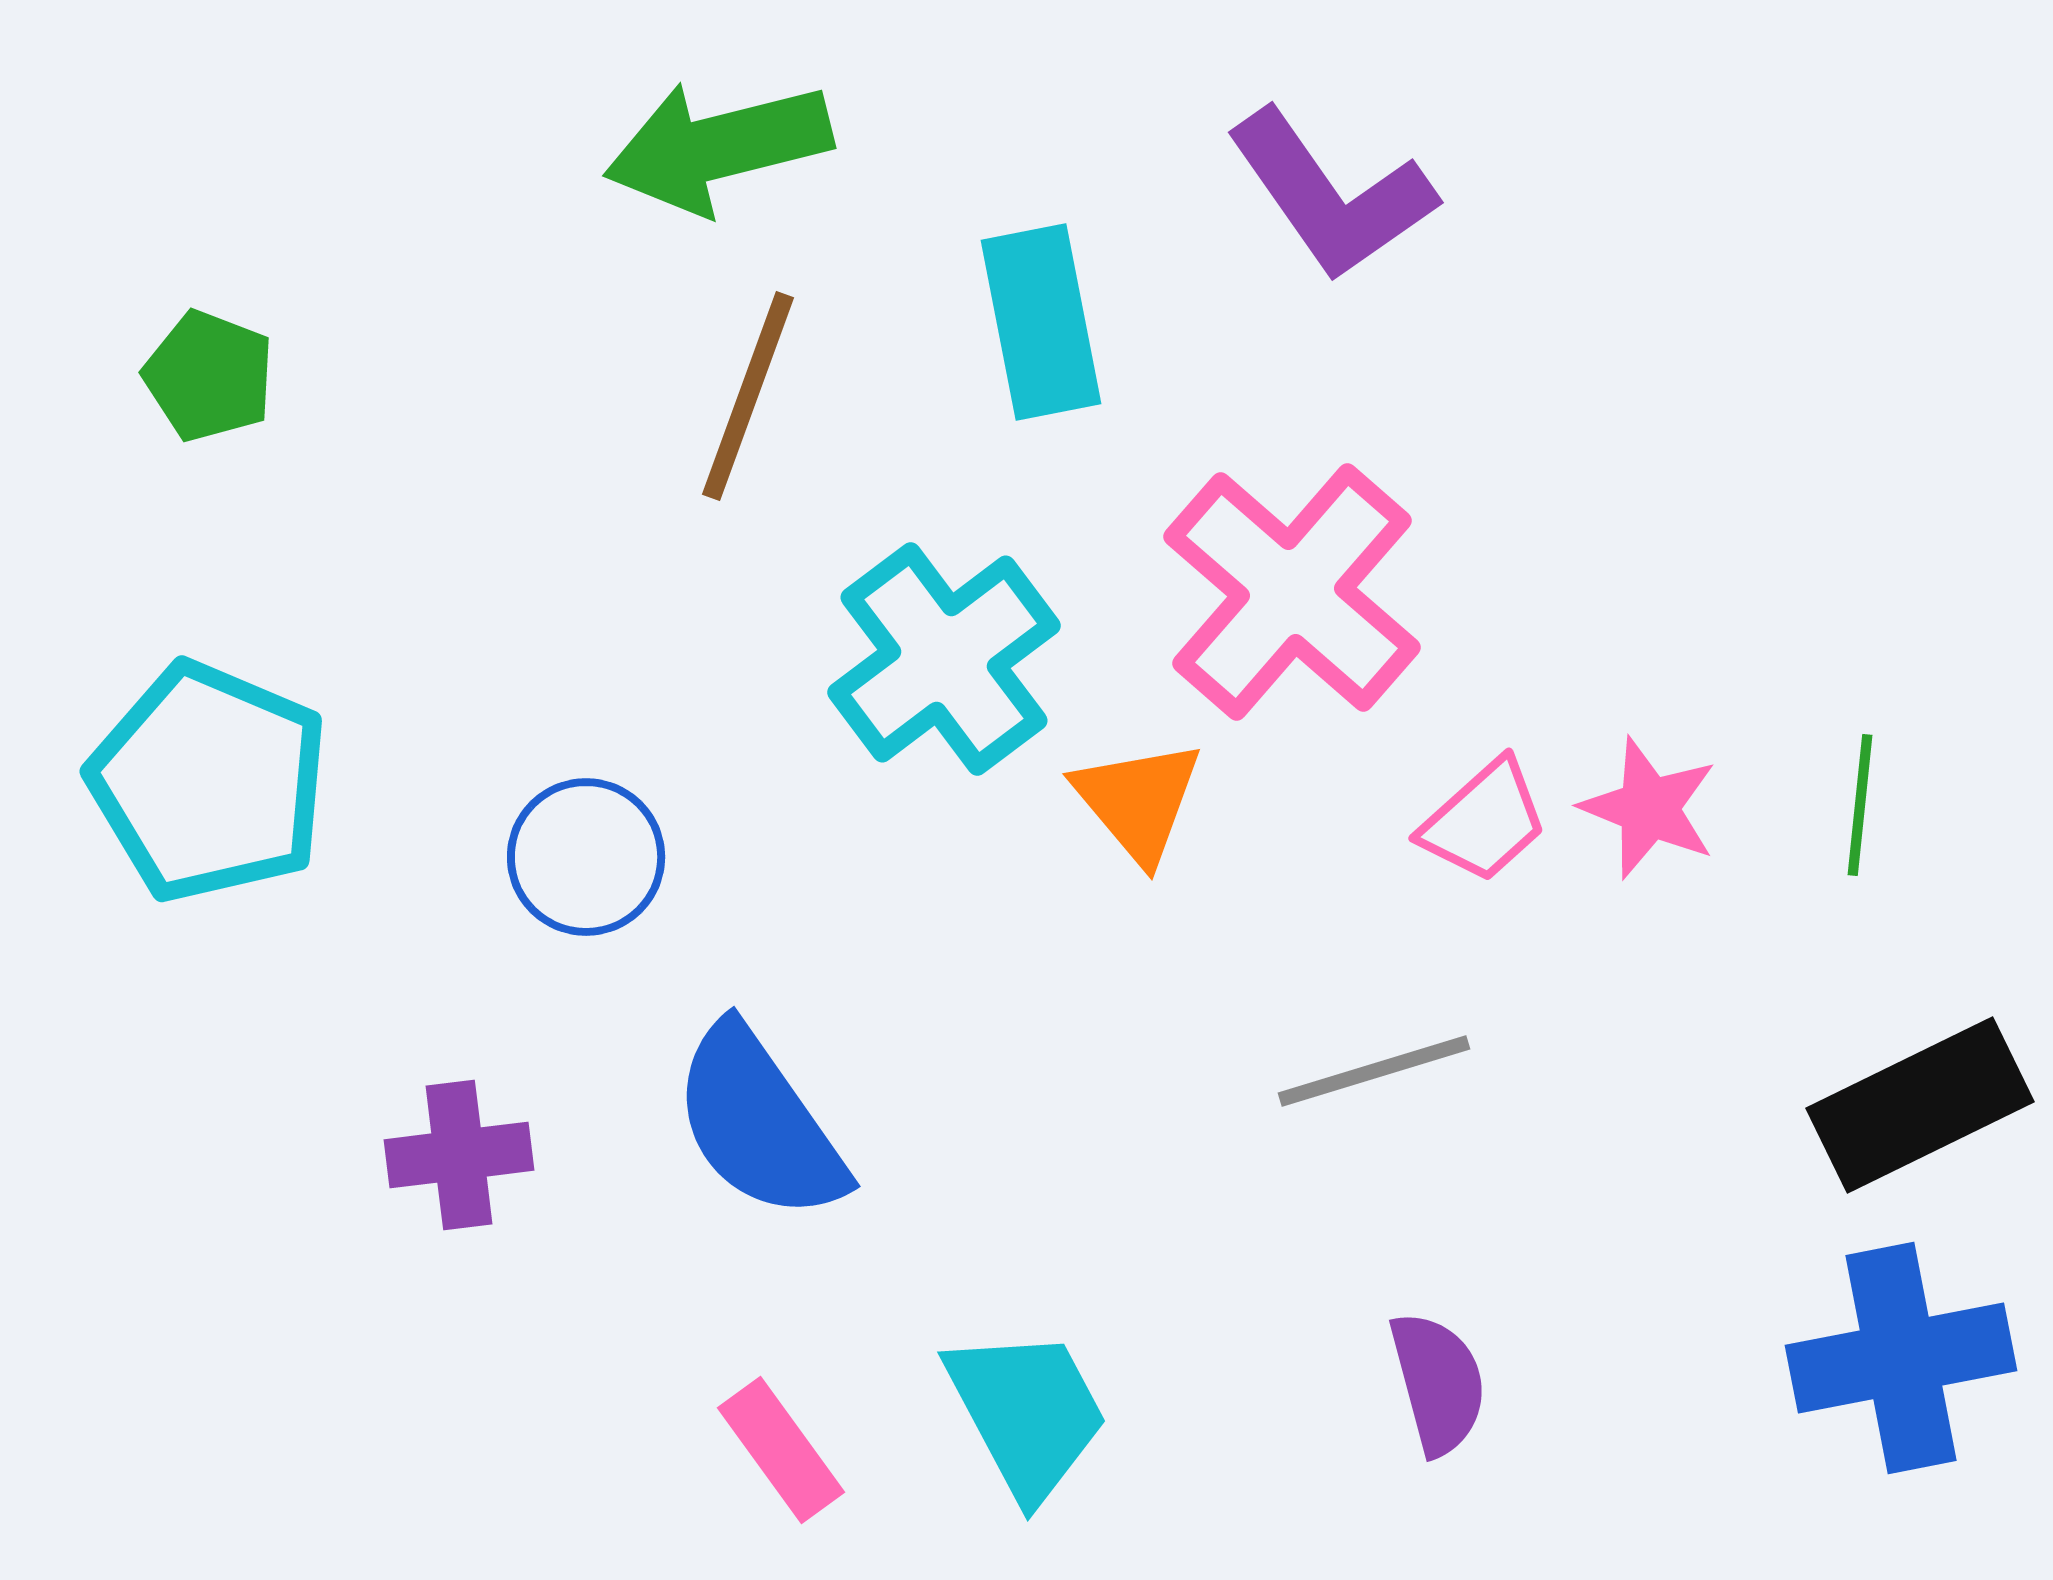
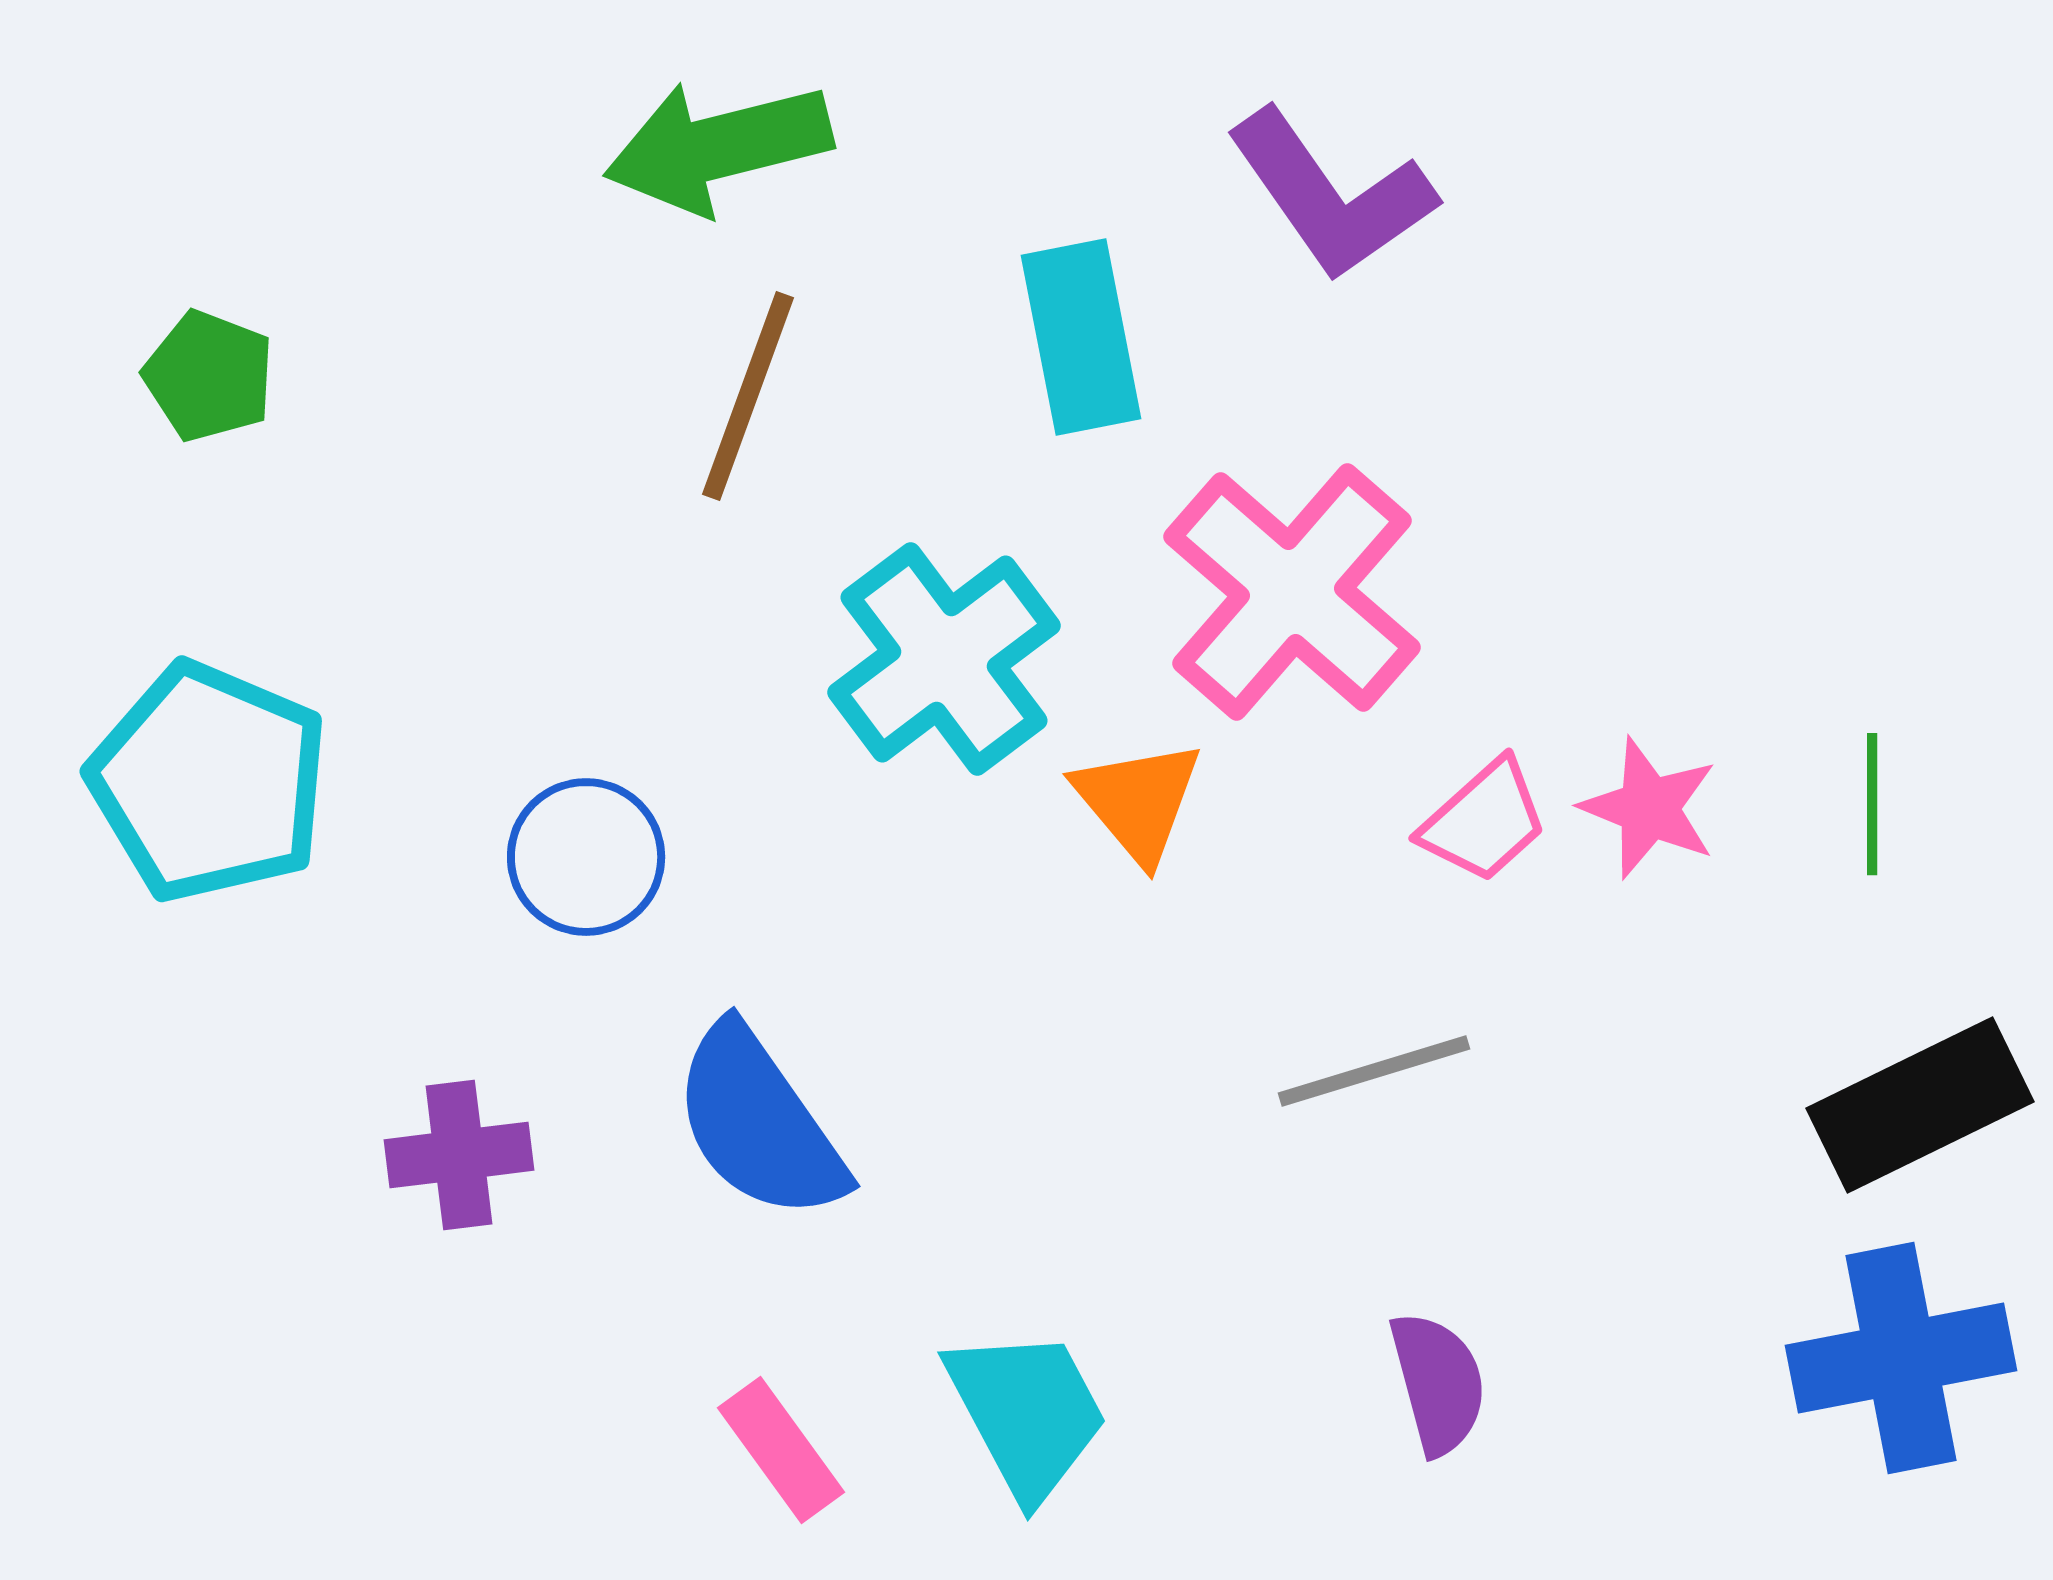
cyan rectangle: moved 40 px right, 15 px down
green line: moved 12 px right, 1 px up; rotated 6 degrees counterclockwise
